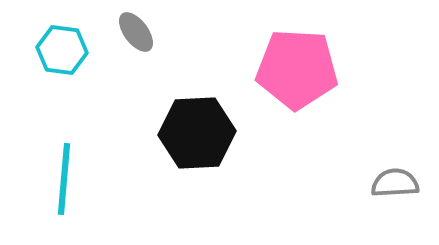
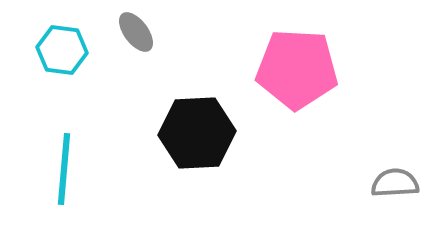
cyan line: moved 10 px up
